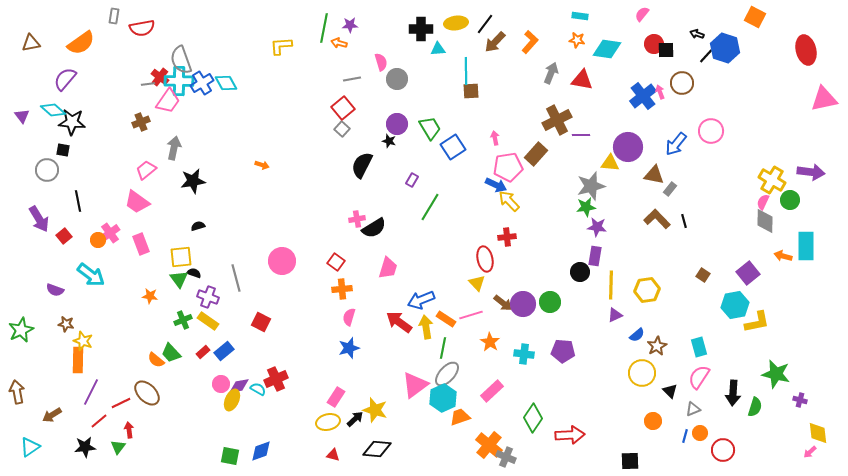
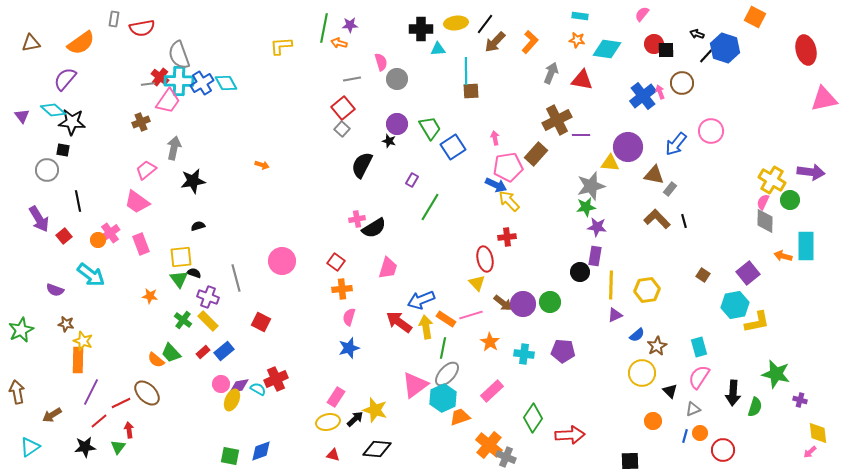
gray rectangle at (114, 16): moved 3 px down
gray semicircle at (181, 60): moved 2 px left, 5 px up
green cross at (183, 320): rotated 30 degrees counterclockwise
yellow rectangle at (208, 321): rotated 10 degrees clockwise
